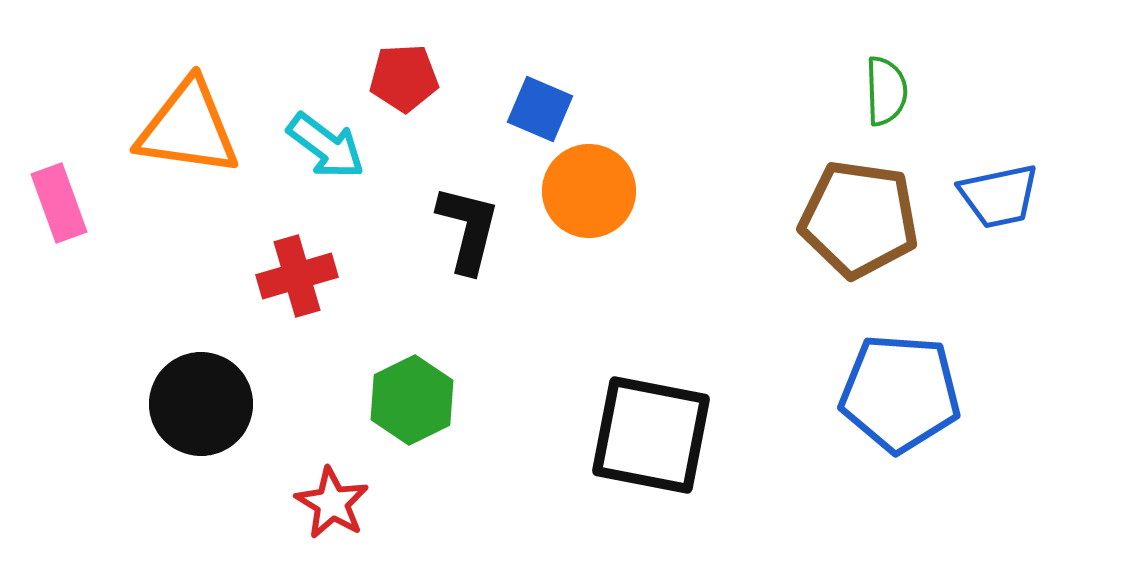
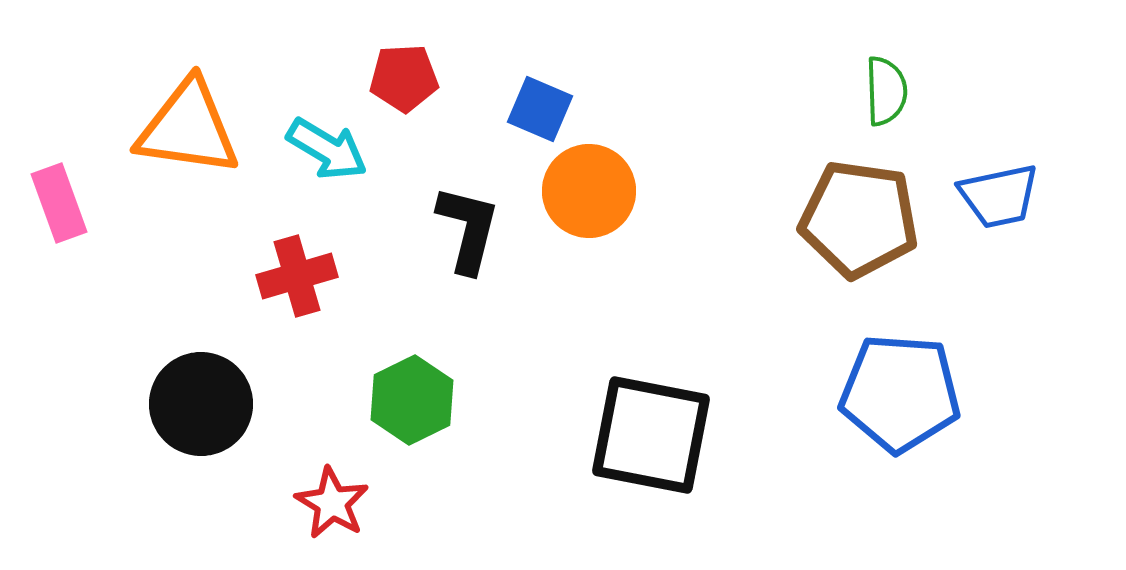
cyan arrow: moved 1 px right, 3 px down; rotated 6 degrees counterclockwise
